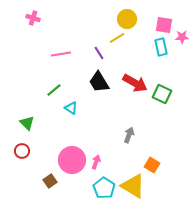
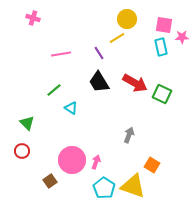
yellow triangle: rotated 12 degrees counterclockwise
